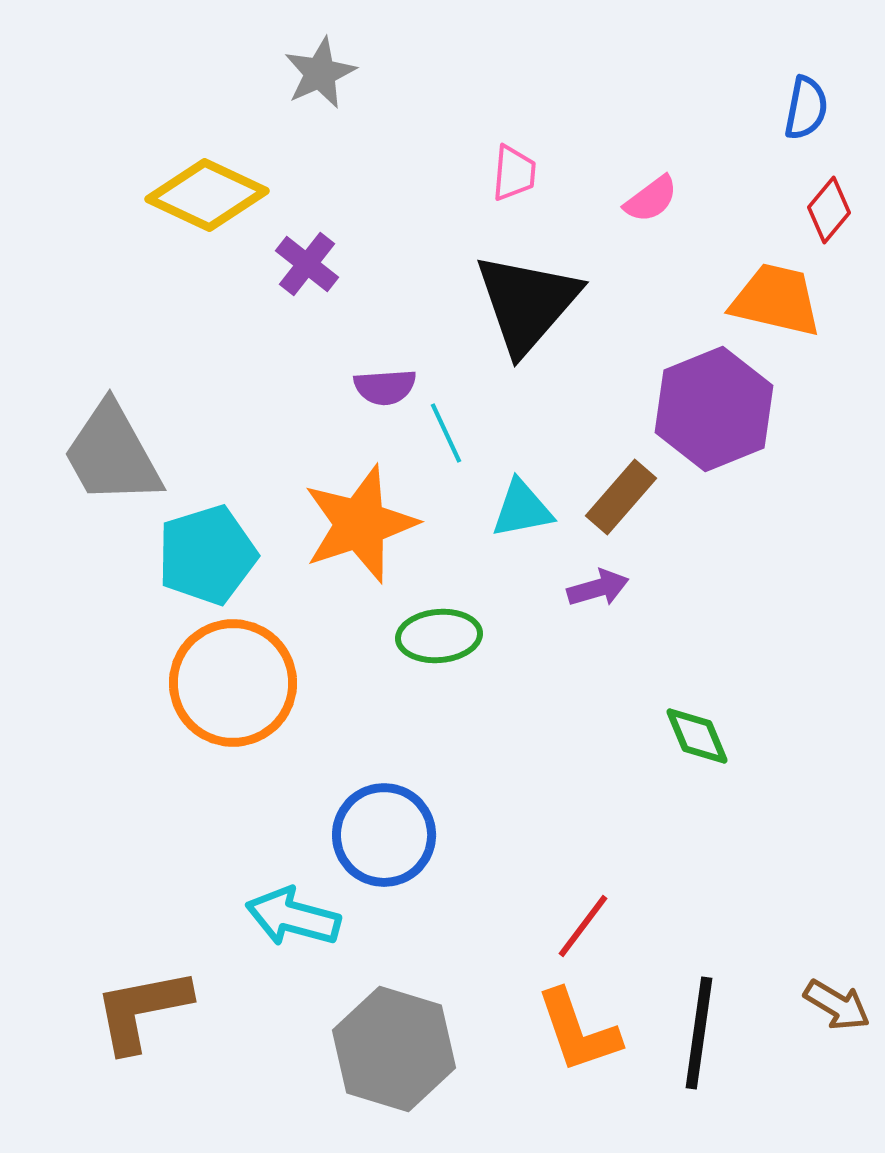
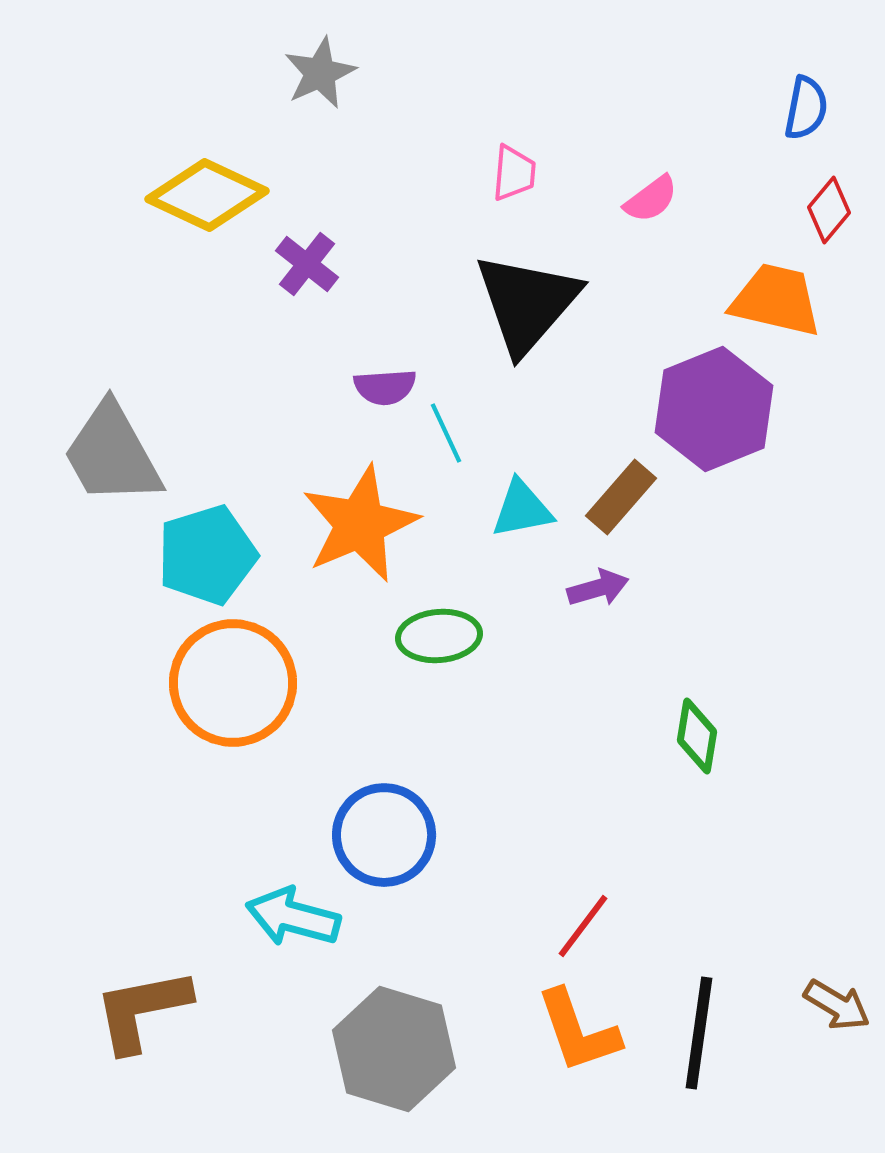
orange star: rotated 5 degrees counterclockwise
green diamond: rotated 32 degrees clockwise
